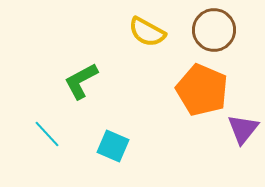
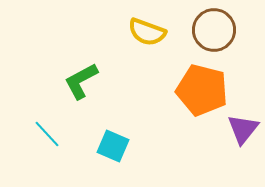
yellow semicircle: rotated 9 degrees counterclockwise
orange pentagon: rotated 9 degrees counterclockwise
